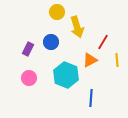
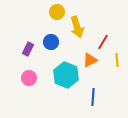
blue line: moved 2 px right, 1 px up
